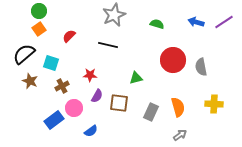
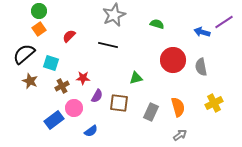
blue arrow: moved 6 px right, 10 px down
red star: moved 7 px left, 3 px down
yellow cross: moved 1 px up; rotated 30 degrees counterclockwise
